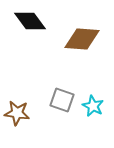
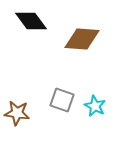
black diamond: moved 1 px right
cyan star: moved 2 px right
